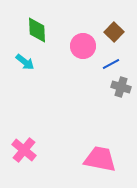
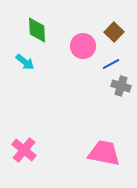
gray cross: moved 1 px up
pink trapezoid: moved 4 px right, 6 px up
